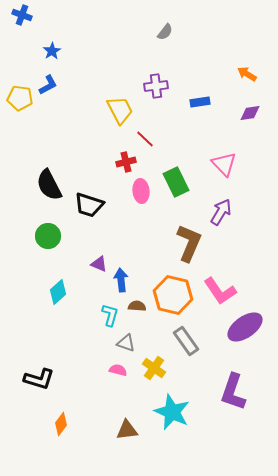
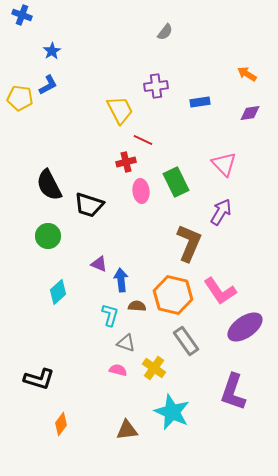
red line: moved 2 px left, 1 px down; rotated 18 degrees counterclockwise
